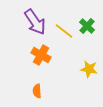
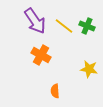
purple arrow: moved 1 px up
green cross: rotated 21 degrees counterclockwise
yellow line: moved 5 px up
orange semicircle: moved 18 px right
